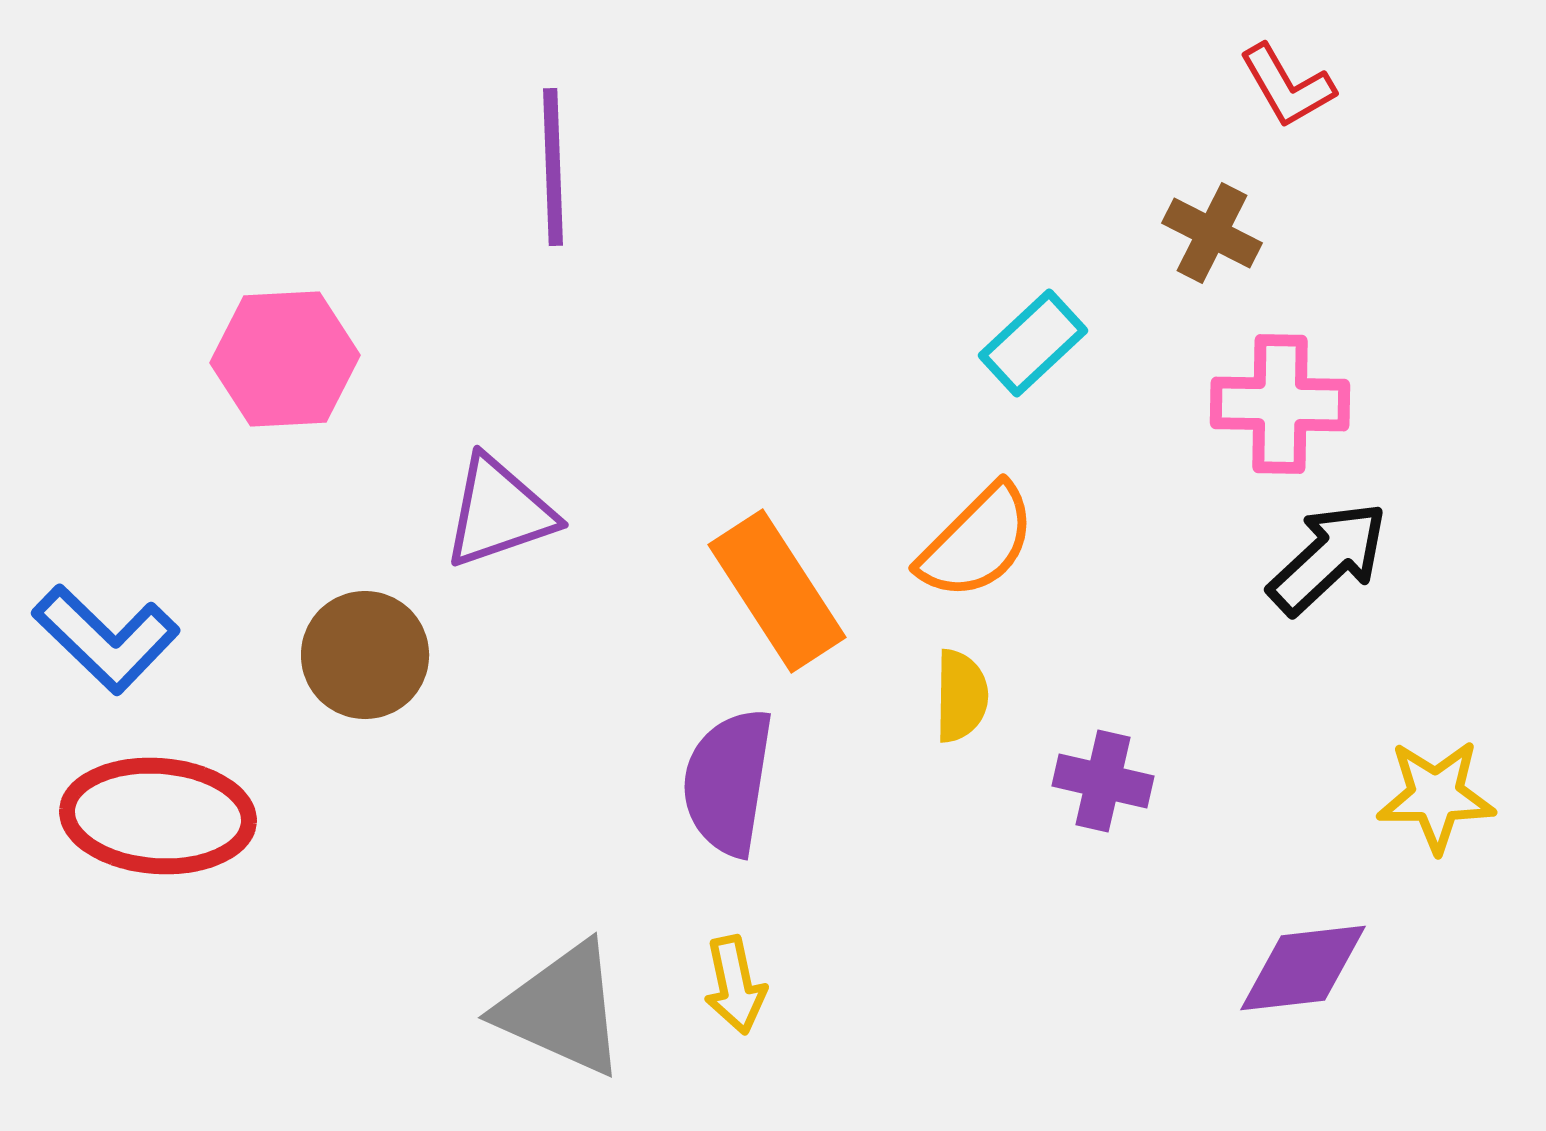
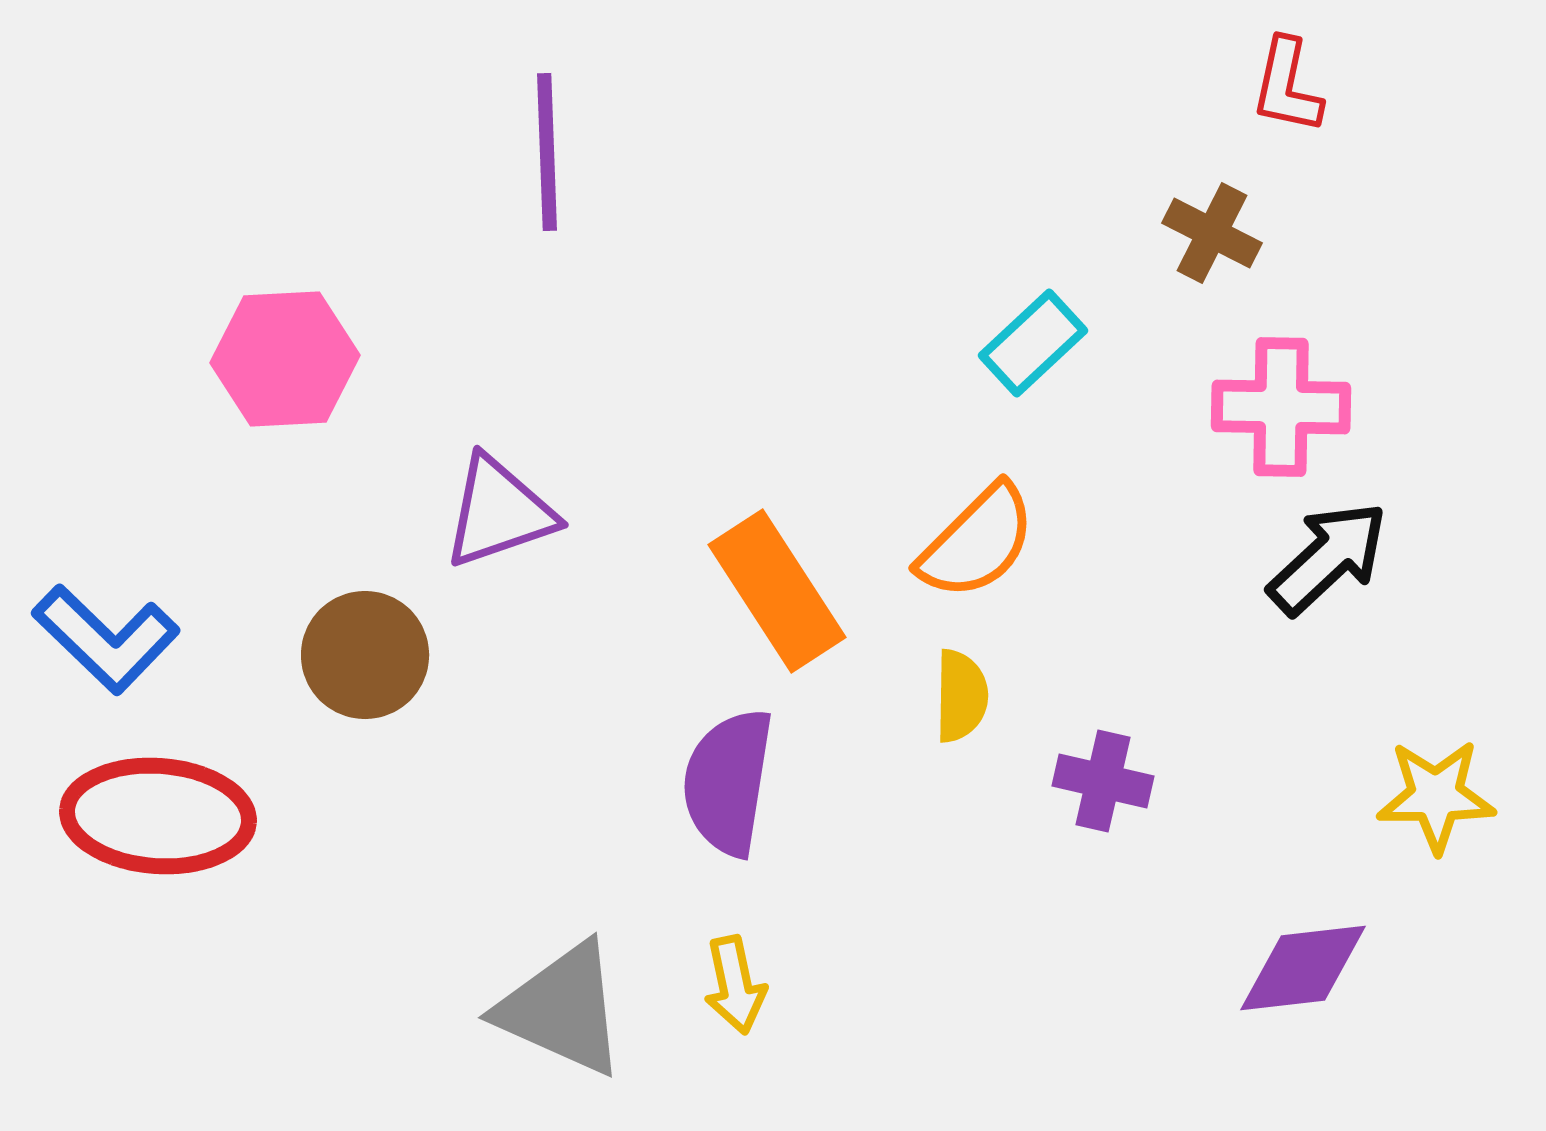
red L-shape: rotated 42 degrees clockwise
purple line: moved 6 px left, 15 px up
pink cross: moved 1 px right, 3 px down
